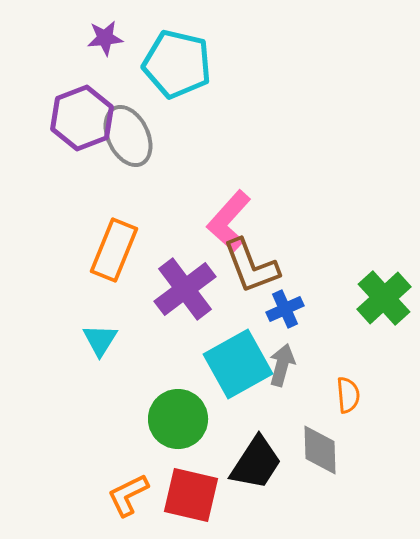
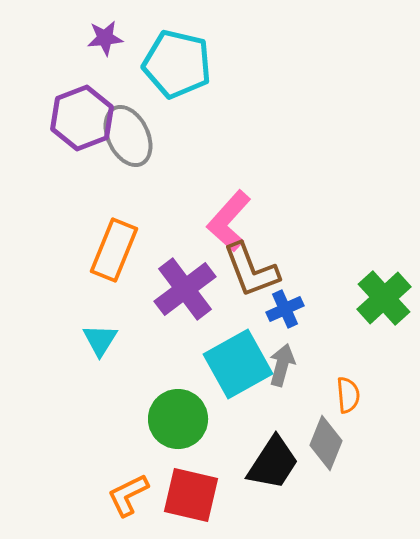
brown L-shape: moved 4 px down
gray diamond: moved 6 px right, 7 px up; rotated 24 degrees clockwise
black trapezoid: moved 17 px right
